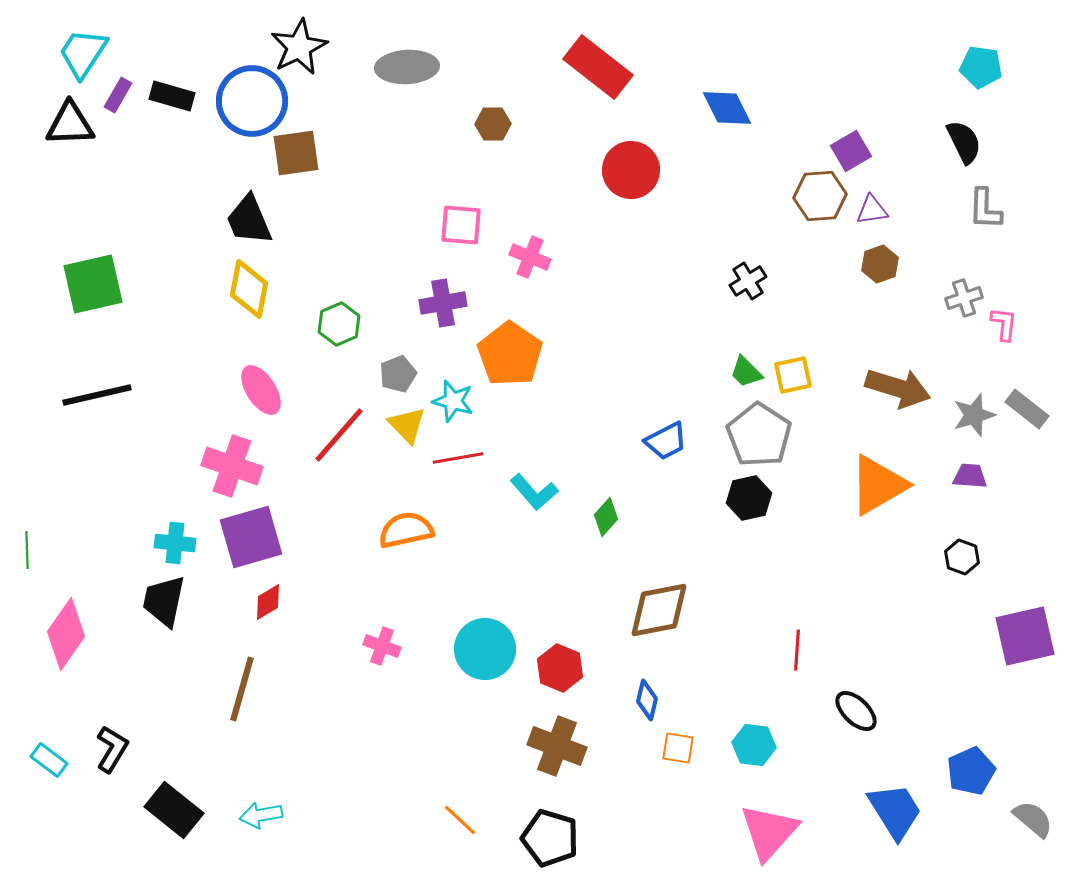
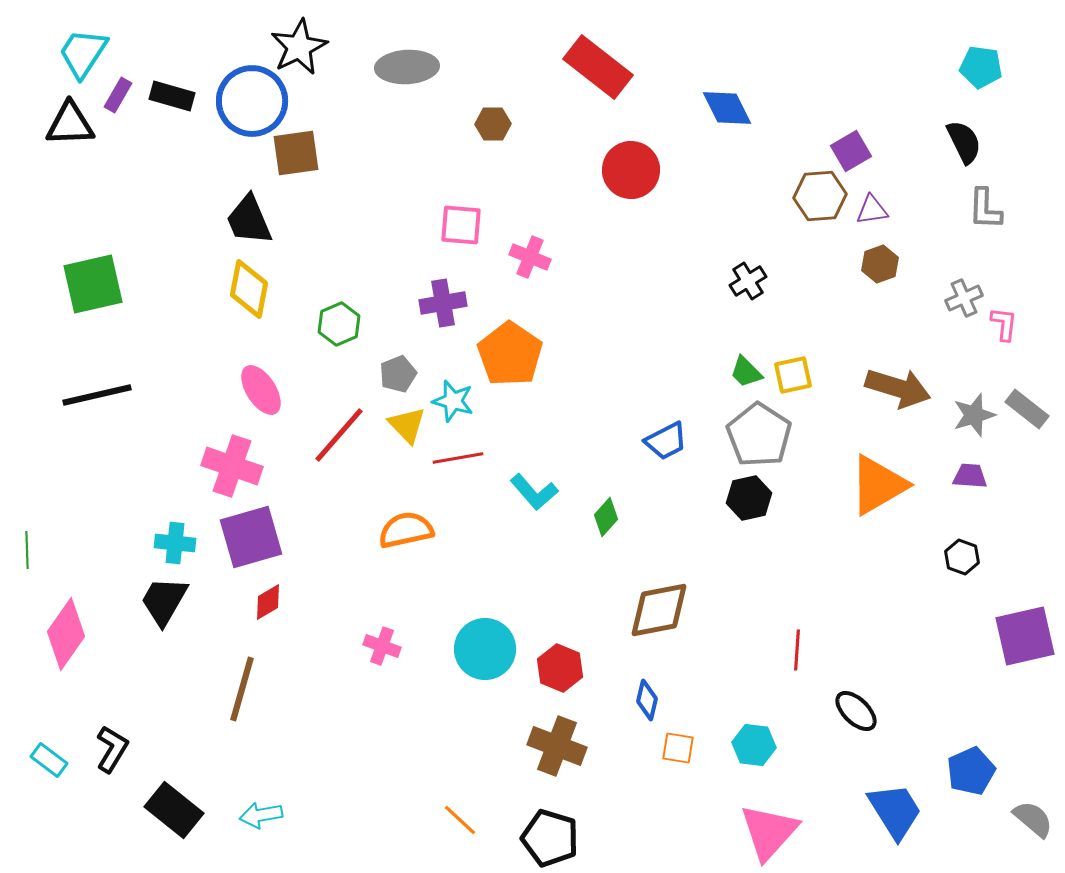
gray cross at (964, 298): rotated 6 degrees counterclockwise
black trapezoid at (164, 601): rotated 18 degrees clockwise
